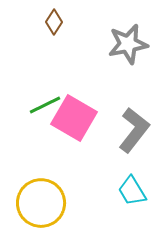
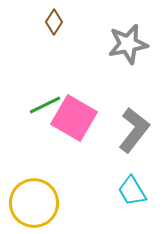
yellow circle: moved 7 px left
